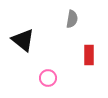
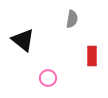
red rectangle: moved 3 px right, 1 px down
